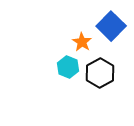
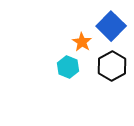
black hexagon: moved 12 px right, 7 px up
